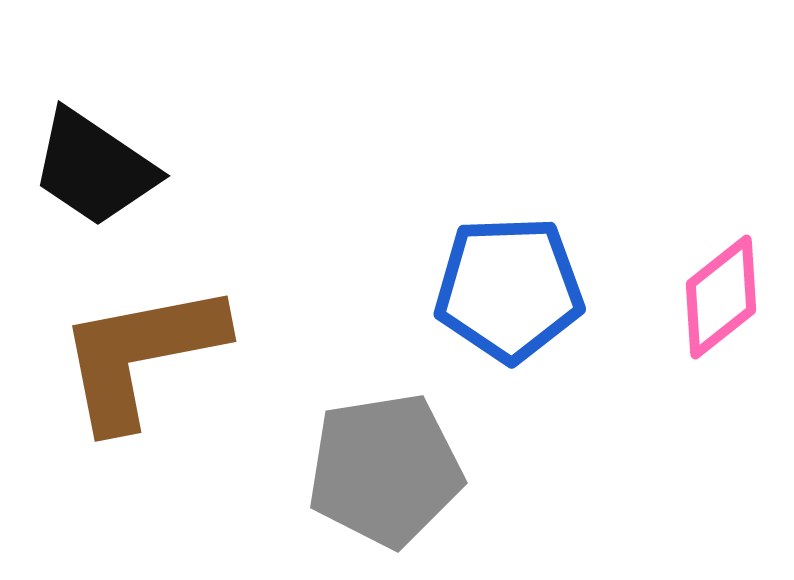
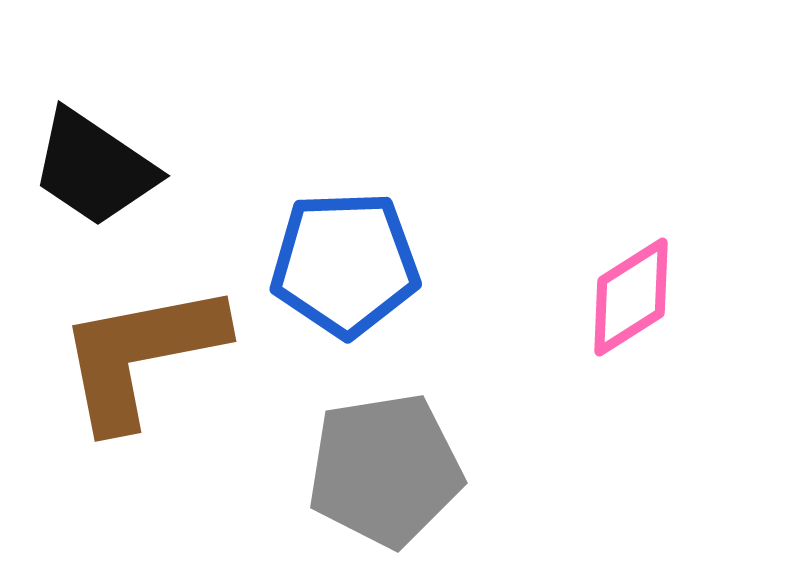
blue pentagon: moved 164 px left, 25 px up
pink diamond: moved 90 px left; rotated 6 degrees clockwise
